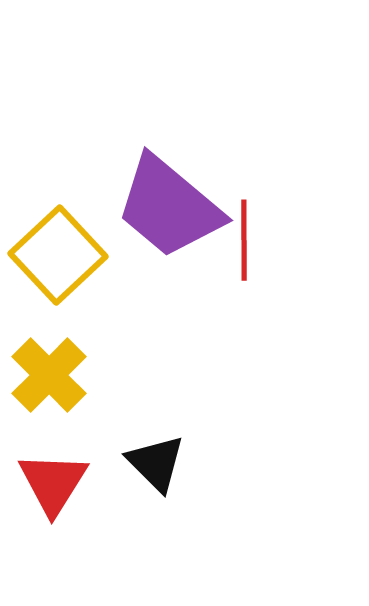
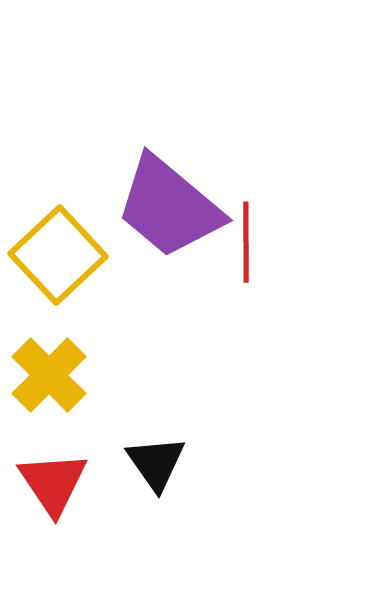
red line: moved 2 px right, 2 px down
black triangle: rotated 10 degrees clockwise
red triangle: rotated 6 degrees counterclockwise
